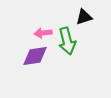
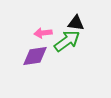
black triangle: moved 8 px left, 6 px down; rotated 24 degrees clockwise
green arrow: rotated 112 degrees counterclockwise
